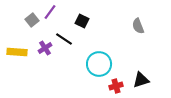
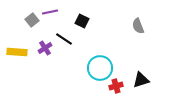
purple line: rotated 42 degrees clockwise
cyan circle: moved 1 px right, 4 px down
